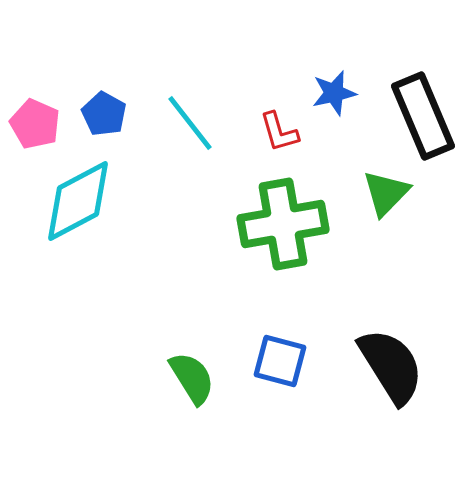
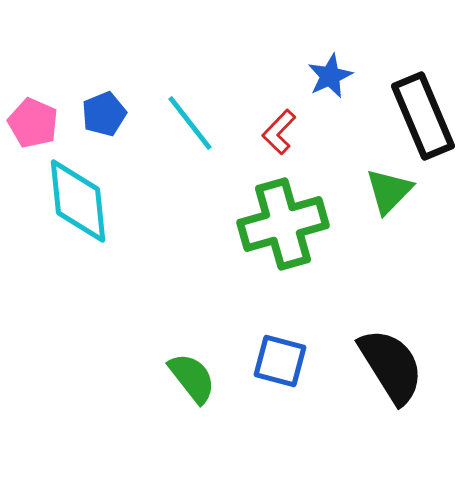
blue star: moved 4 px left, 17 px up; rotated 12 degrees counterclockwise
blue pentagon: rotated 21 degrees clockwise
pink pentagon: moved 2 px left, 1 px up
red L-shape: rotated 60 degrees clockwise
green triangle: moved 3 px right, 2 px up
cyan diamond: rotated 68 degrees counterclockwise
green cross: rotated 6 degrees counterclockwise
green semicircle: rotated 6 degrees counterclockwise
